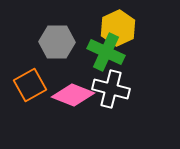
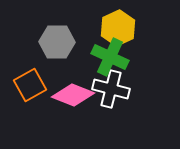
green cross: moved 4 px right, 5 px down
